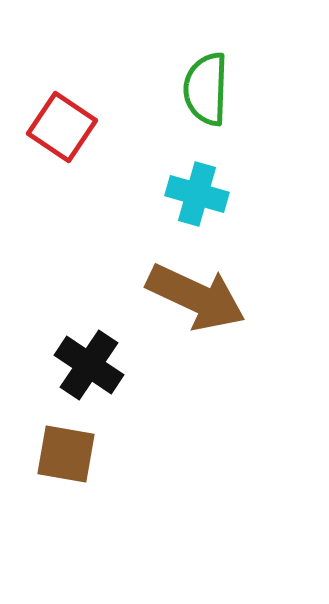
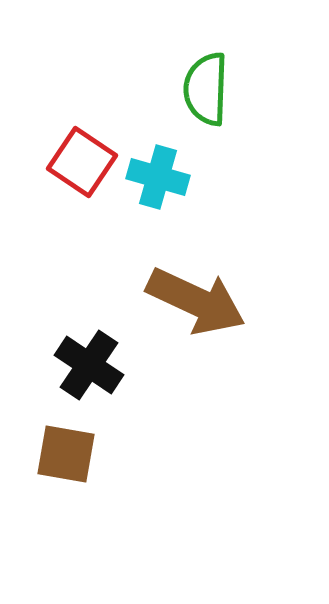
red square: moved 20 px right, 35 px down
cyan cross: moved 39 px left, 17 px up
brown arrow: moved 4 px down
